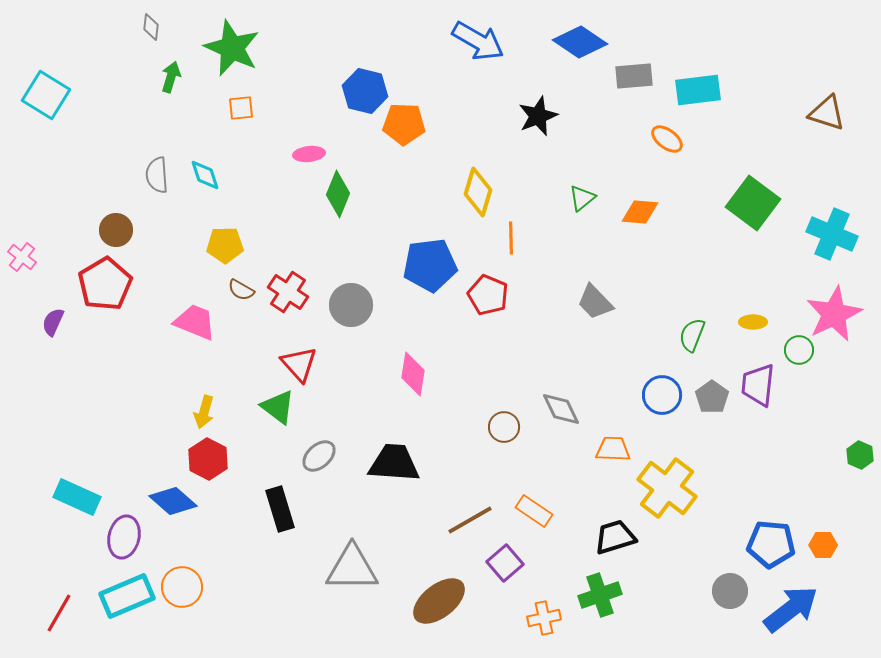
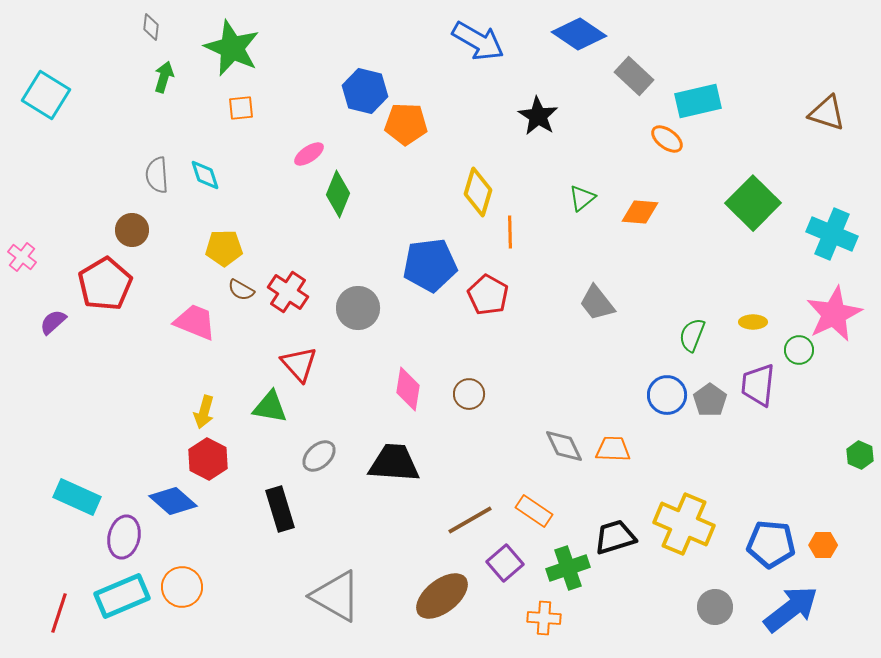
blue diamond at (580, 42): moved 1 px left, 8 px up
gray rectangle at (634, 76): rotated 48 degrees clockwise
green arrow at (171, 77): moved 7 px left
cyan rectangle at (698, 90): moved 11 px down; rotated 6 degrees counterclockwise
black star at (538, 116): rotated 18 degrees counterclockwise
orange pentagon at (404, 124): moved 2 px right
pink ellipse at (309, 154): rotated 28 degrees counterclockwise
green square at (753, 203): rotated 8 degrees clockwise
brown circle at (116, 230): moved 16 px right
orange line at (511, 238): moved 1 px left, 6 px up
yellow pentagon at (225, 245): moved 1 px left, 3 px down
red pentagon at (488, 295): rotated 6 degrees clockwise
gray trapezoid at (595, 302): moved 2 px right, 1 px down; rotated 6 degrees clockwise
gray circle at (351, 305): moved 7 px right, 3 px down
purple semicircle at (53, 322): rotated 24 degrees clockwise
pink diamond at (413, 374): moved 5 px left, 15 px down
blue circle at (662, 395): moved 5 px right
gray pentagon at (712, 397): moved 2 px left, 3 px down
green triangle at (278, 407): moved 8 px left; rotated 27 degrees counterclockwise
gray diamond at (561, 409): moved 3 px right, 37 px down
brown circle at (504, 427): moved 35 px left, 33 px up
yellow cross at (667, 488): moved 17 px right, 36 px down; rotated 14 degrees counterclockwise
gray triangle at (352, 568): moved 16 px left, 28 px down; rotated 30 degrees clockwise
gray circle at (730, 591): moved 15 px left, 16 px down
green cross at (600, 595): moved 32 px left, 27 px up
cyan rectangle at (127, 596): moved 5 px left
brown ellipse at (439, 601): moved 3 px right, 5 px up
red line at (59, 613): rotated 12 degrees counterclockwise
orange cross at (544, 618): rotated 16 degrees clockwise
